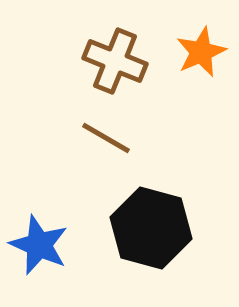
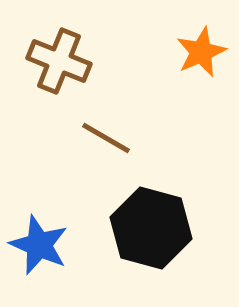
brown cross: moved 56 px left
